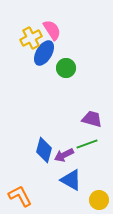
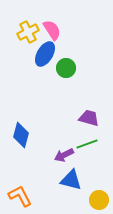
yellow cross: moved 3 px left, 6 px up
blue ellipse: moved 1 px right, 1 px down
purple trapezoid: moved 3 px left, 1 px up
blue diamond: moved 23 px left, 15 px up
blue triangle: rotated 15 degrees counterclockwise
